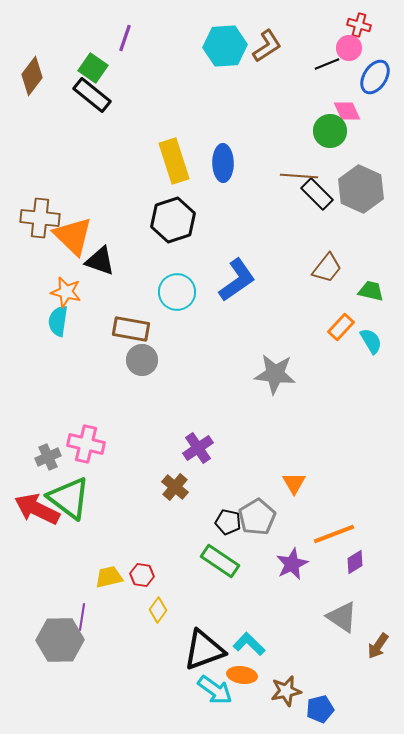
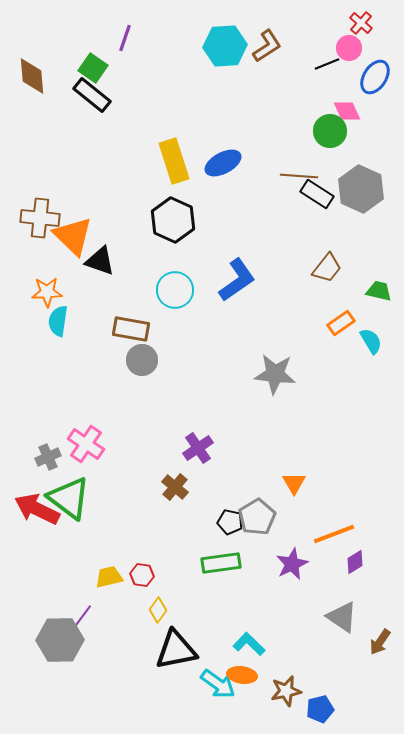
red cross at (359, 25): moved 2 px right, 2 px up; rotated 25 degrees clockwise
brown diamond at (32, 76): rotated 42 degrees counterclockwise
blue ellipse at (223, 163): rotated 63 degrees clockwise
black rectangle at (317, 194): rotated 12 degrees counterclockwise
black hexagon at (173, 220): rotated 18 degrees counterclockwise
green trapezoid at (371, 291): moved 8 px right
orange star at (66, 292): moved 19 px left; rotated 16 degrees counterclockwise
cyan circle at (177, 292): moved 2 px left, 2 px up
orange rectangle at (341, 327): moved 4 px up; rotated 12 degrees clockwise
pink cross at (86, 444): rotated 21 degrees clockwise
black pentagon at (228, 522): moved 2 px right
green rectangle at (220, 561): moved 1 px right, 2 px down; rotated 42 degrees counterclockwise
purple line at (82, 617): rotated 28 degrees clockwise
brown arrow at (378, 646): moved 2 px right, 4 px up
black triangle at (204, 650): moved 28 px left; rotated 9 degrees clockwise
cyan arrow at (215, 690): moved 3 px right, 6 px up
